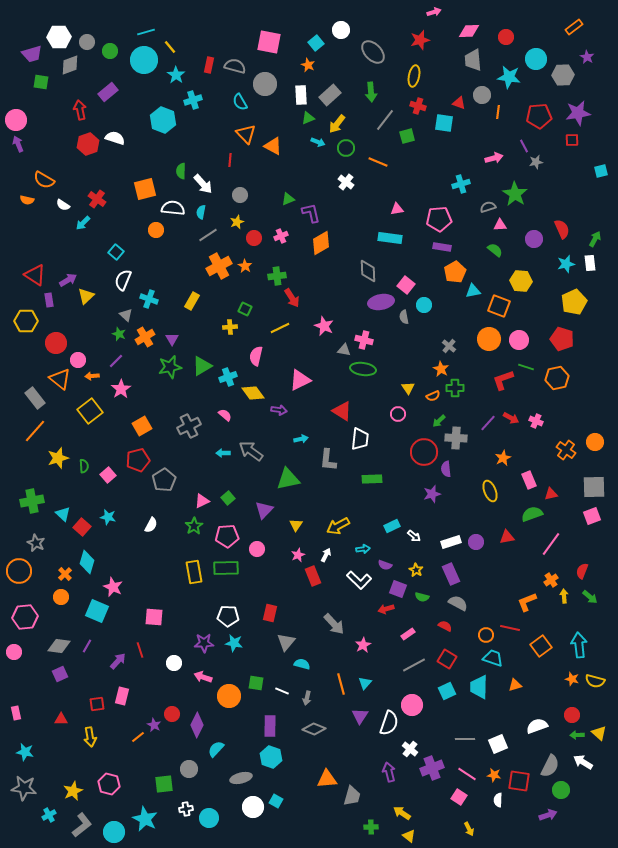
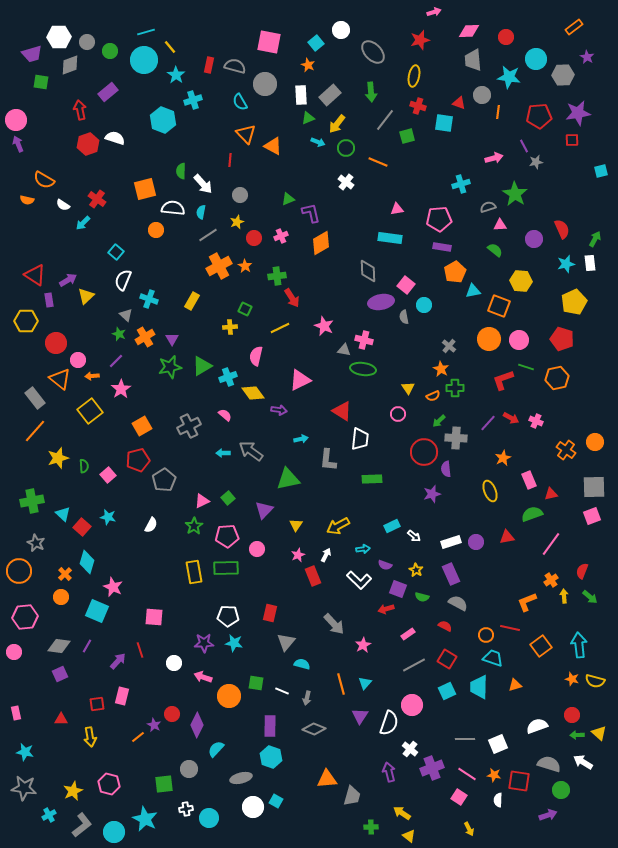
gray semicircle at (550, 766): moved 1 px left, 2 px up; rotated 100 degrees counterclockwise
